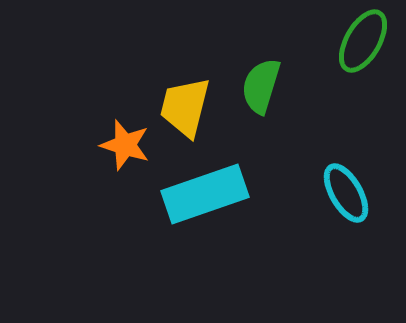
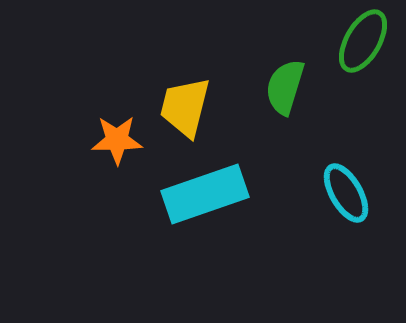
green semicircle: moved 24 px right, 1 px down
orange star: moved 8 px left, 5 px up; rotated 18 degrees counterclockwise
